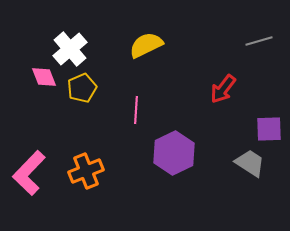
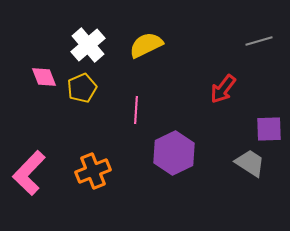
white cross: moved 18 px right, 4 px up
orange cross: moved 7 px right
